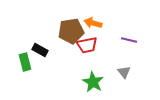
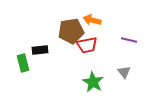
orange arrow: moved 1 px left, 3 px up
black rectangle: rotated 35 degrees counterclockwise
green rectangle: moved 2 px left, 1 px down
